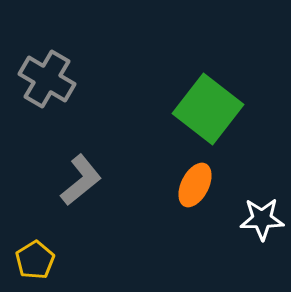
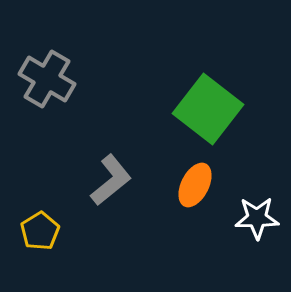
gray L-shape: moved 30 px right
white star: moved 5 px left, 1 px up
yellow pentagon: moved 5 px right, 29 px up
